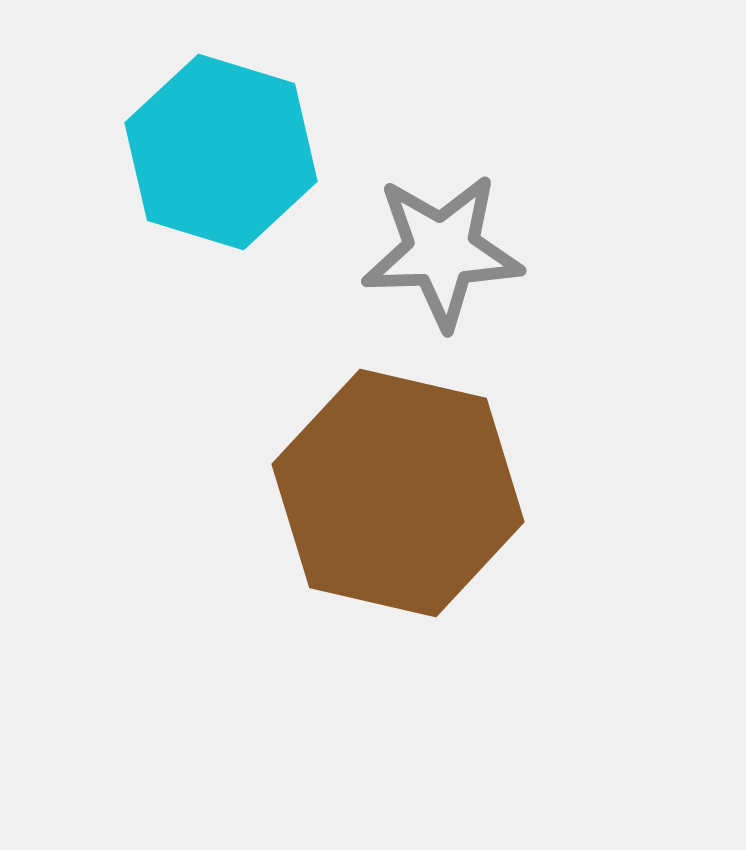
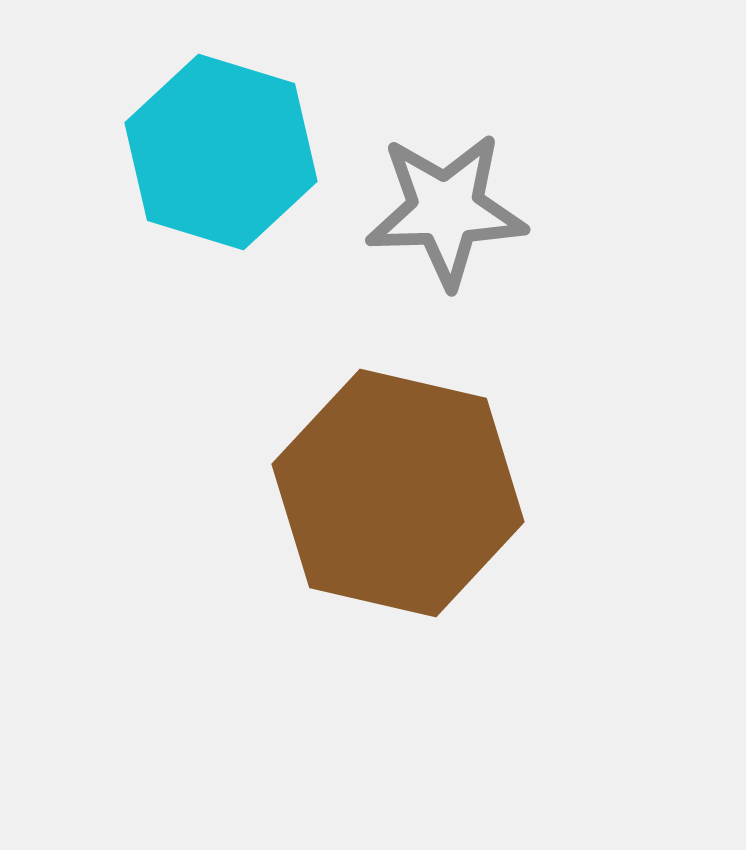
gray star: moved 4 px right, 41 px up
